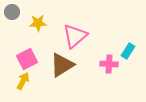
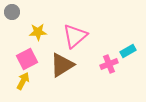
yellow star: moved 9 px down
cyan rectangle: rotated 28 degrees clockwise
pink cross: rotated 24 degrees counterclockwise
